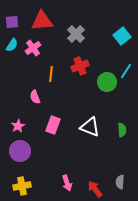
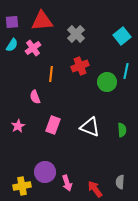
cyan line: rotated 21 degrees counterclockwise
purple circle: moved 25 px right, 21 px down
